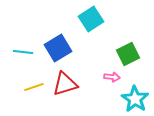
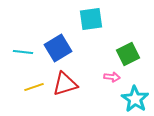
cyan square: rotated 25 degrees clockwise
